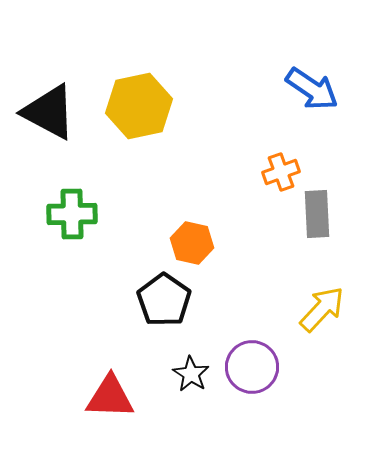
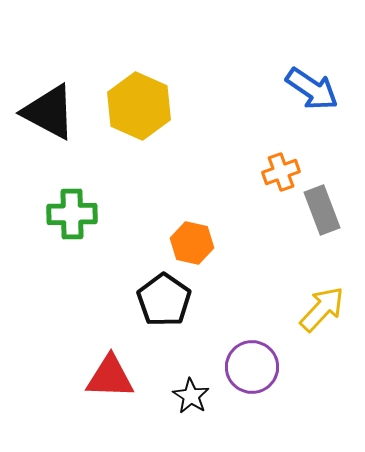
yellow hexagon: rotated 24 degrees counterclockwise
gray rectangle: moved 5 px right, 4 px up; rotated 18 degrees counterclockwise
black star: moved 22 px down
red triangle: moved 20 px up
